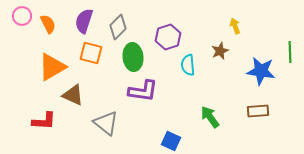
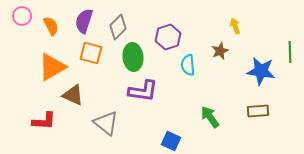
orange semicircle: moved 3 px right, 2 px down
